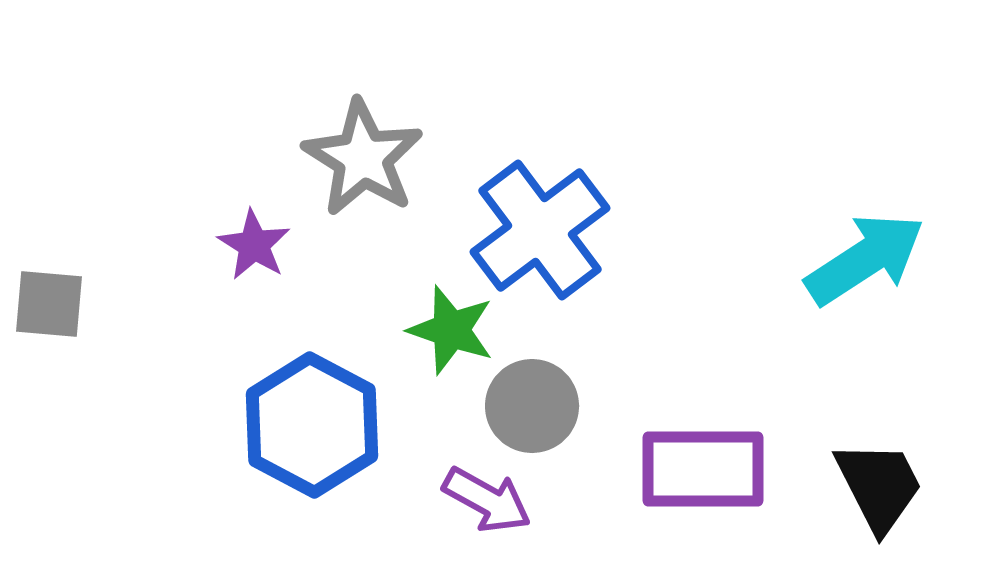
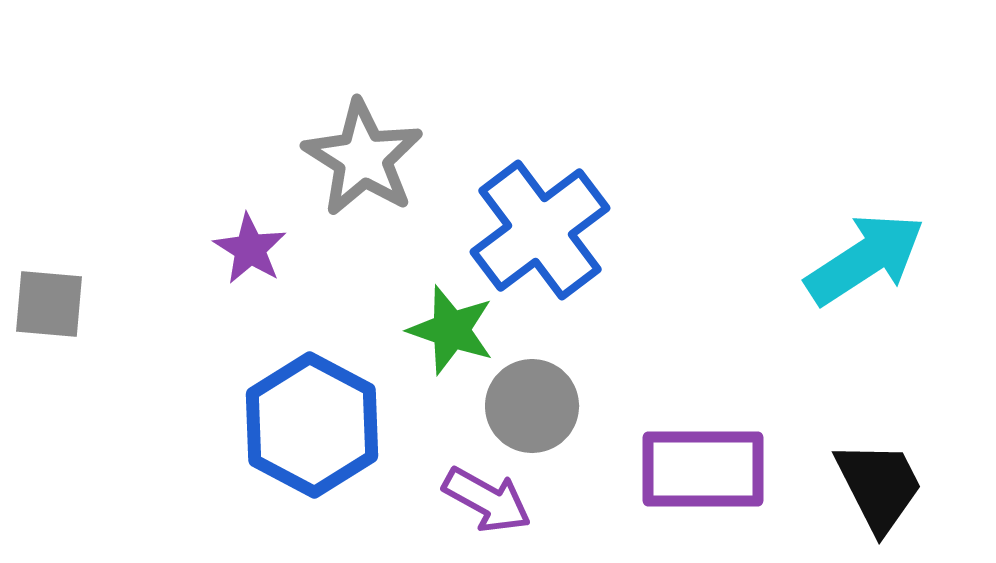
purple star: moved 4 px left, 4 px down
